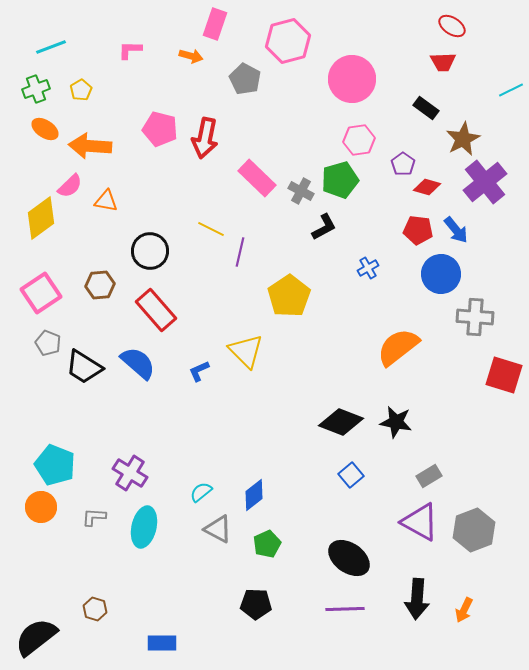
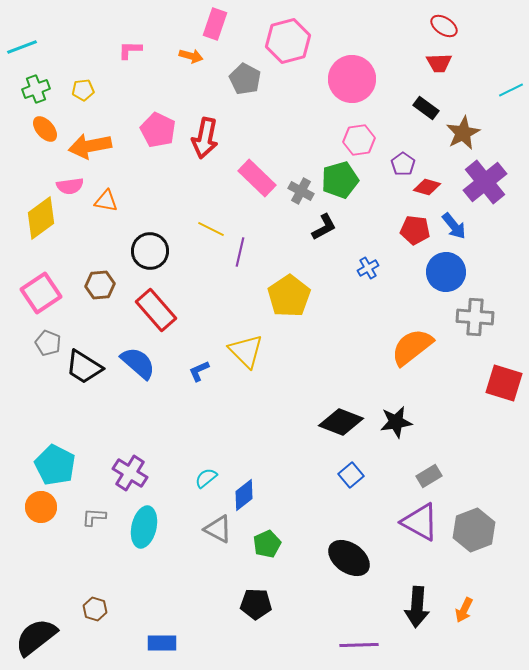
red ellipse at (452, 26): moved 8 px left
cyan line at (51, 47): moved 29 px left
red trapezoid at (443, 62): moved 4 px left, 1 px down
yellow pentagon at (81, 90): moved 2 px right; rotated 25 degrees clockwise
orange ellipse at (45, 129): rotated 16 degrees clockwise
pink pentagon at (160, 129): moved 2 px left, 1 px down; rotated 12 degrees clockwise
brown star at (463, 139): moved 6 px up
orange arrow at (90, 146): rotated 15 degrees counterclockwise
pink semicircle at (70, 186): rotated 36 degrees clockwise
red pentagon at (418, 230): moved 3 px left
blue arrow at (456, 230): moved 2 px left, 4 px up
blue circle at (441, 274): moved 5 px right, 2 px up
orange semicircle at (398, 347): moved 14 px right
red square at (504, 375): moved 8 px down
black star at (396, 422): rotated 20 degrees counterclockwise
cyan pentagon at (55, 465): rotated 6 degrees clockwise
cyan semicircle at (201, 492): moved 5 px right, 14 px up
blue diamond at (254, 495): moved 10 px left
black arrow at (417, 599): moved 8 px down
purple line at (345, 609): moved 14 px right, 36 px down
